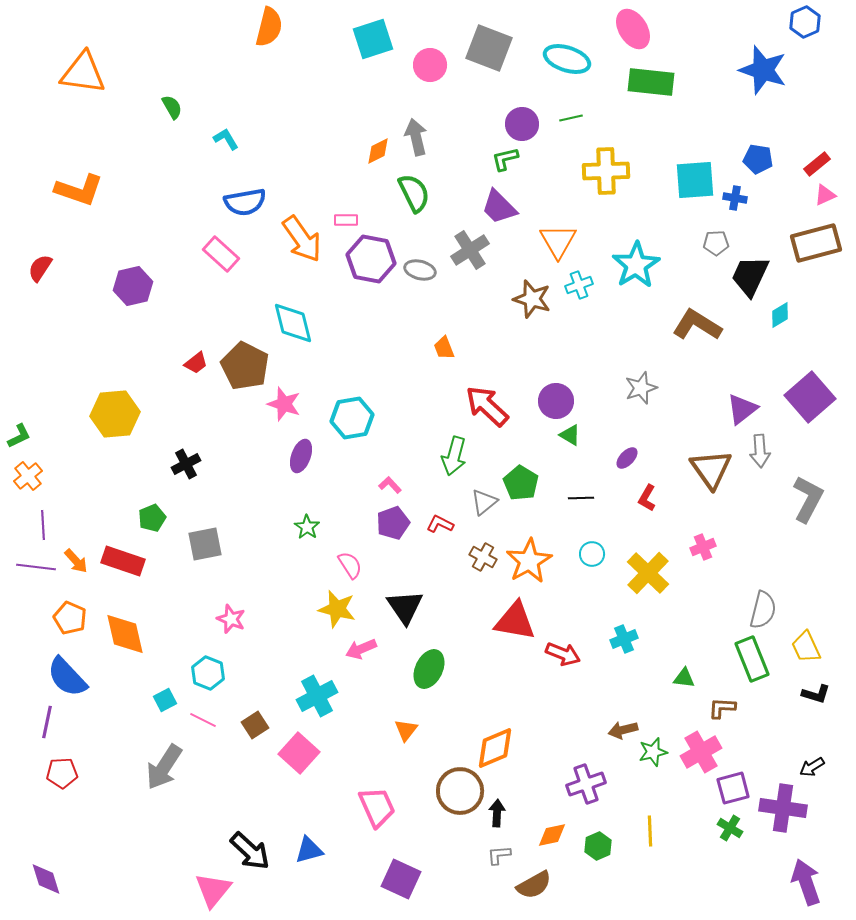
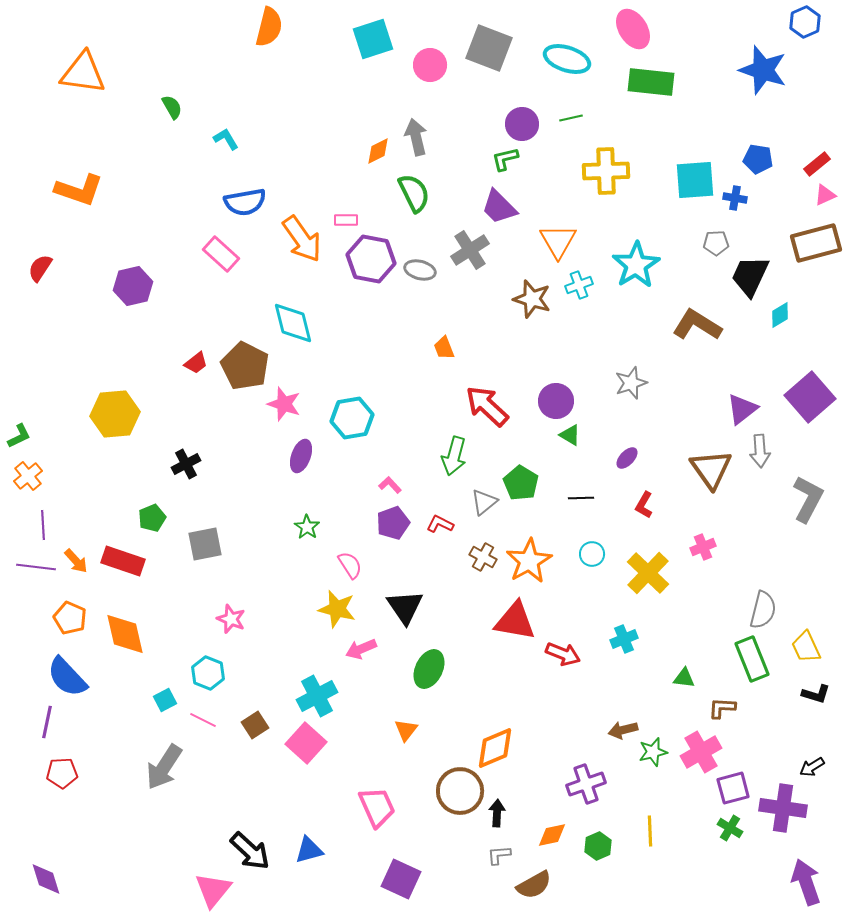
gray star at (641, 388): moved 10 px left, 5 px up
red L-shape at (647, 498): moved 3 px left, 7 px down
pink square at (299, 753): moved 7 px right, 10 px up
